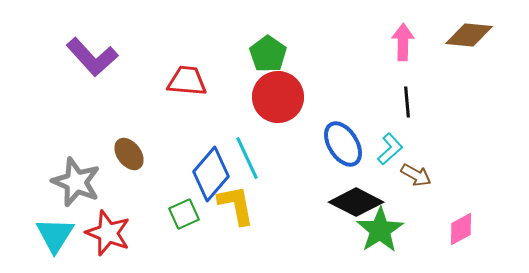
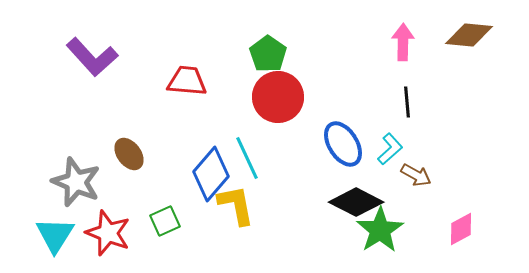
green square: moved 19 px left, 7 px down
